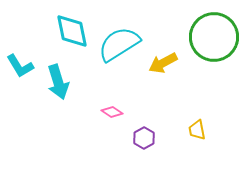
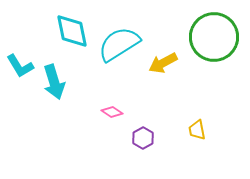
cyan arrow: moved 4 px left
purple hexagon: moved 1 px left
